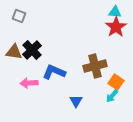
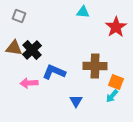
cyan triangle: moved 32 px left
brown triangle: moved 4 px up
brown cross: rotated 15 degrees clockwise
orange square: rotated 14 degrees counterclockwise
